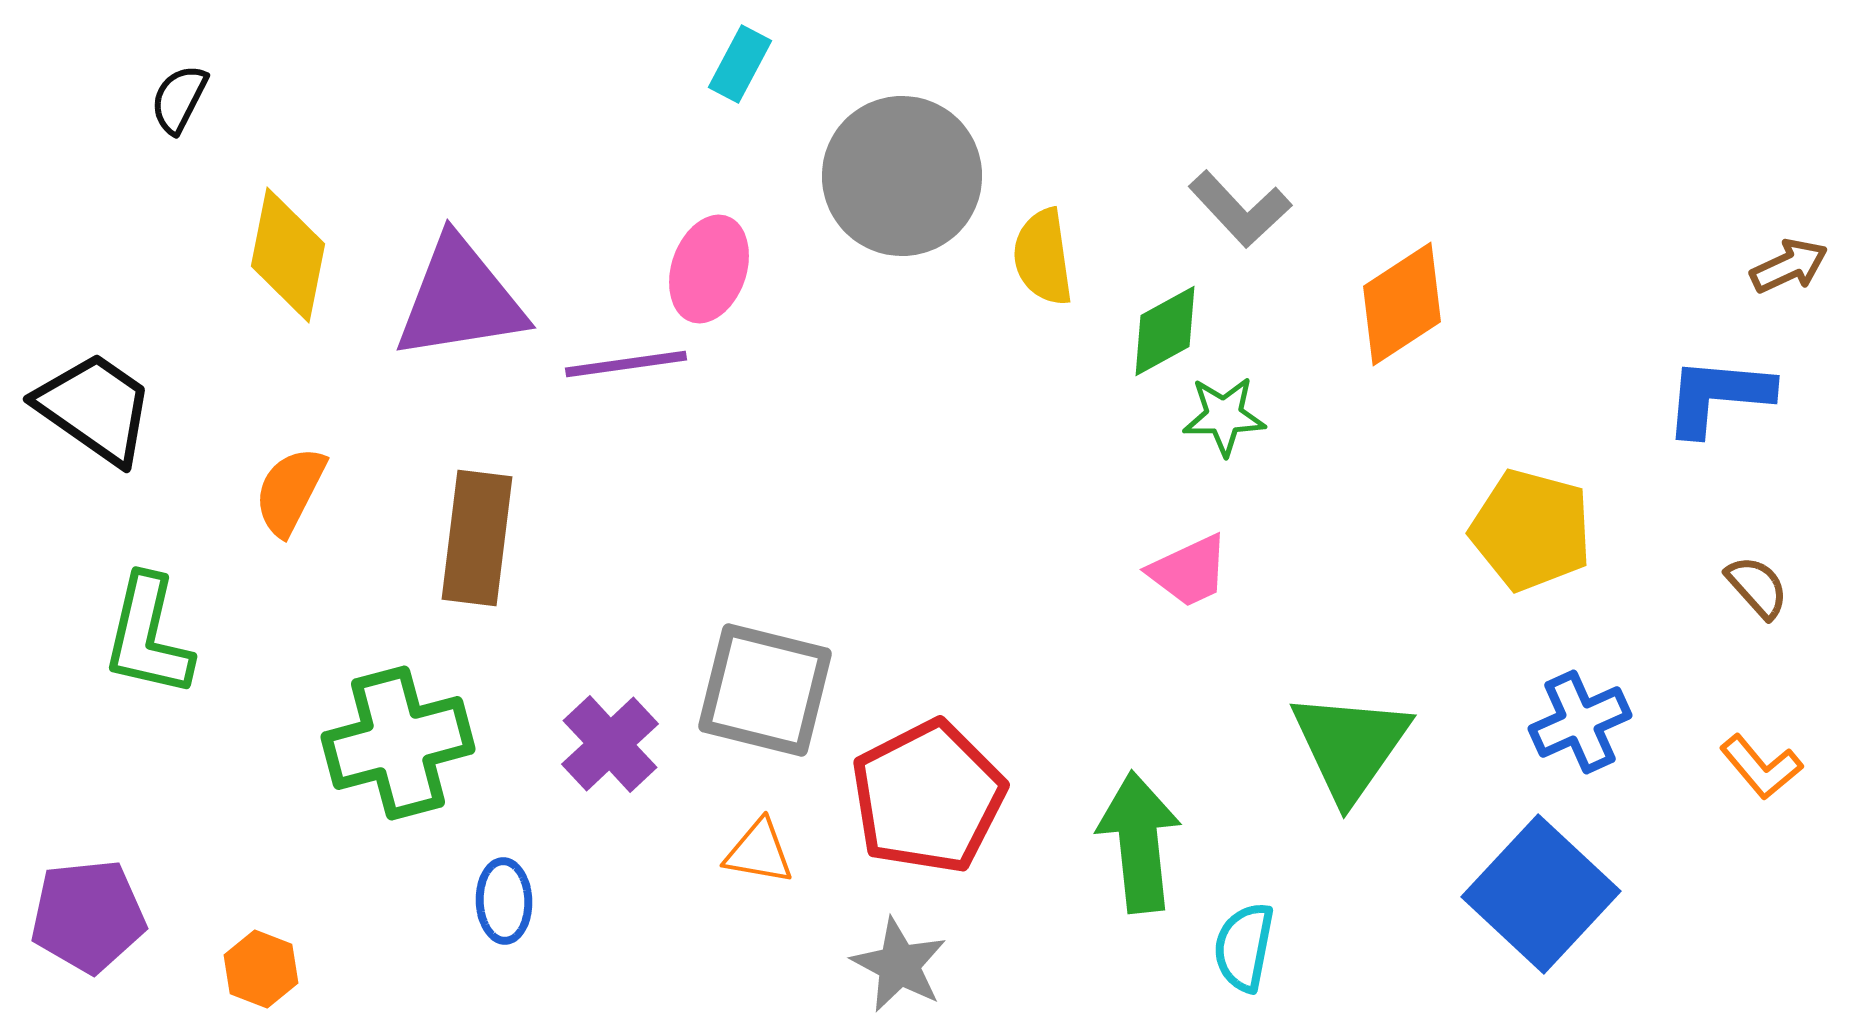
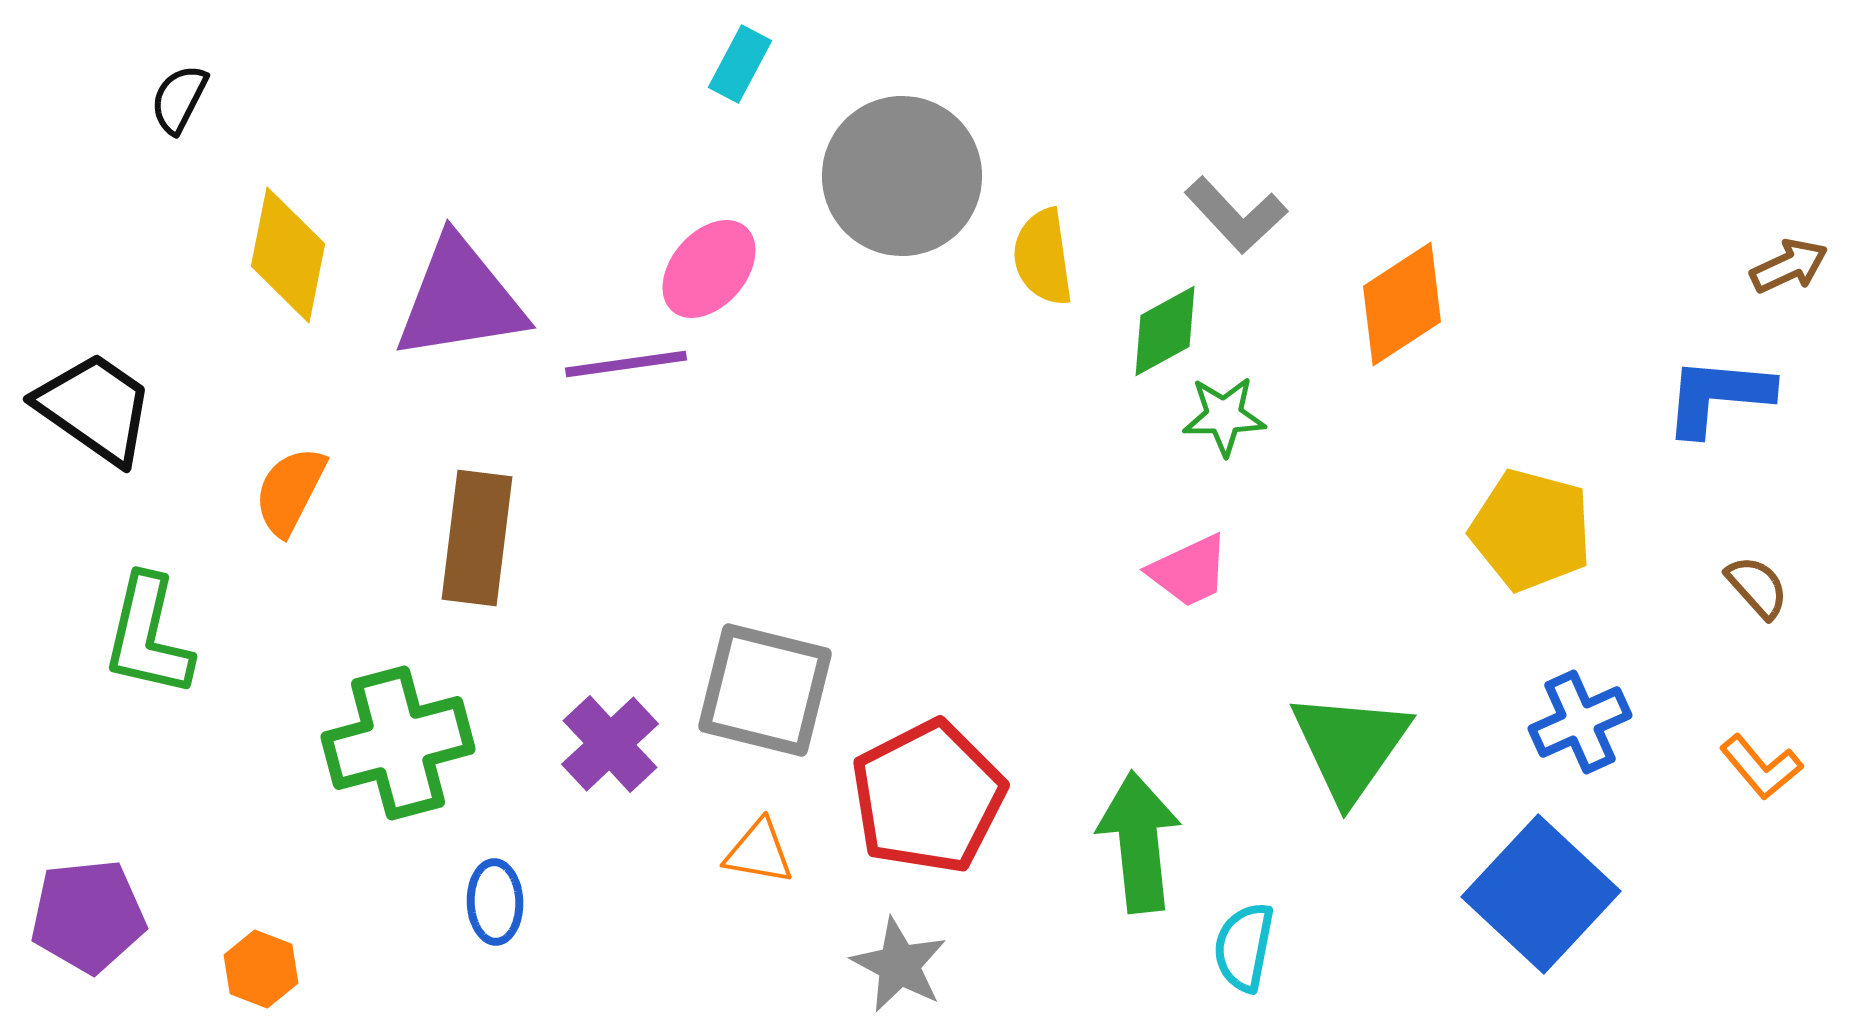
gray L-shape: moved 4 px left, 6 px down
pink ellipse: rotated 22 degrees clockwise
blue ellipse: moved 9 px left, 1 px down
